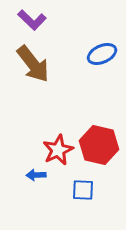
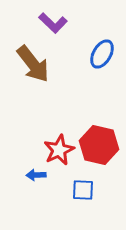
purple L-shape: moved 21 px right, 3 px down
blue ellipse: rotated 36 degrees counterclockwise
red star: moved 1 px right
